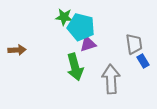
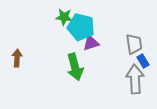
purple triangle: moved 3 px right, 1 px up
brown arrow: moved 8 px down; rotated 84 degrees counterclockwise
gray arrow: moved 24 px right
